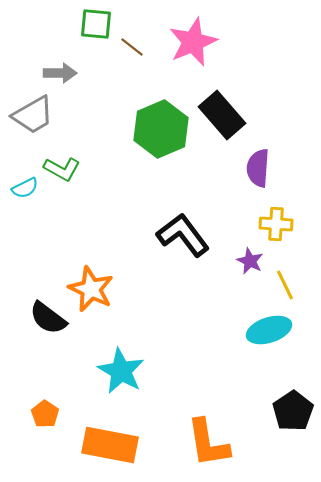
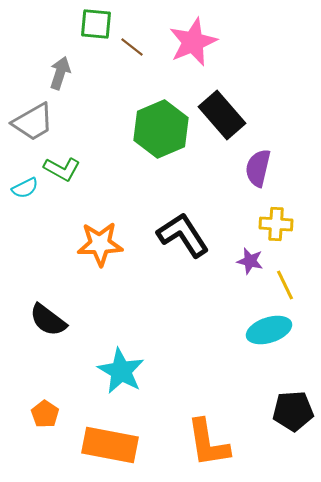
gray arrow: rotated 72 degrees counterclockwise
gray trapezoid: moved 7 px down
purple semicircle: rotated 9 degrees clockwise
black L-shape: rotated 4 degrees clockwise
purple star: rotated 12 degrees counterclockwise
orange star: moved 9 px right, 45 px up; rotated 27 degrees counterclockwise
black semicircle: moved 2 px down
black pentagon: rotated 30 degrees clockwise
